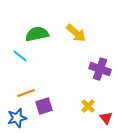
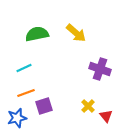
cyan line: moved 4 px right, 12 px down; rotated 63 degrees counterclockwise
red triangle: moved 2 px up
